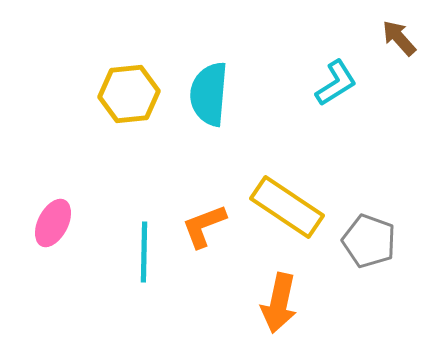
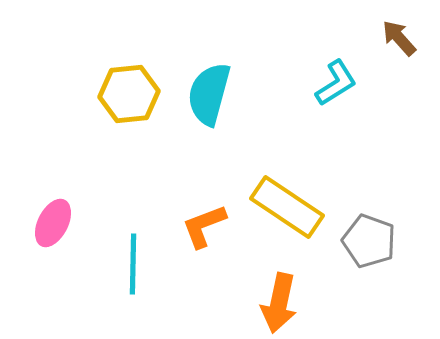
cyan semicircle: rotated 10 degrees clockwise
cyan line: moved 11 px left, 12 px down
